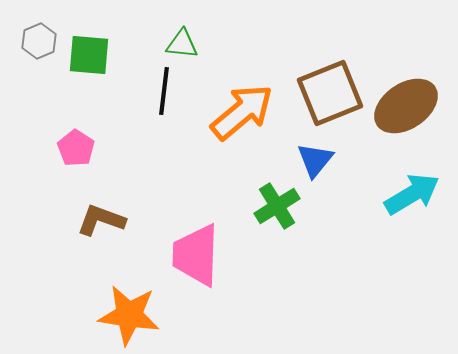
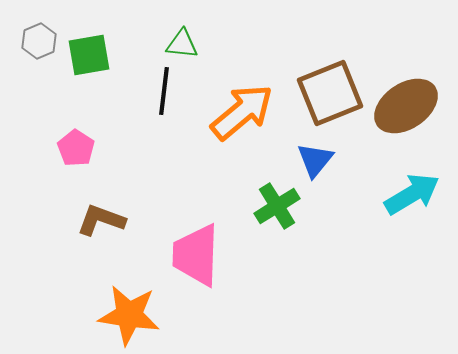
green square: rotated 15 degrees counterclockwise
